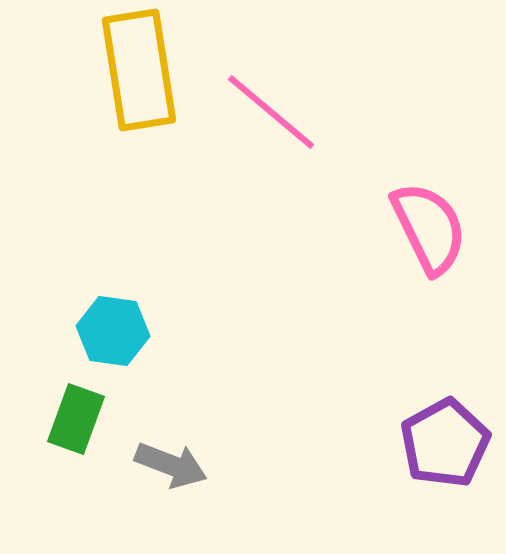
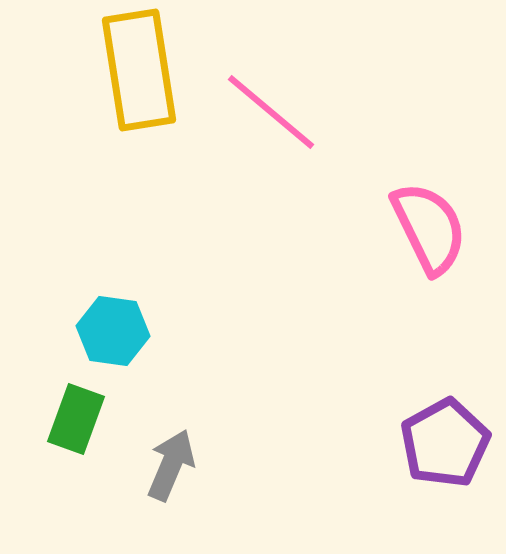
gray arrow: rotated 88 degrees counterclockwise
